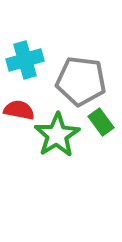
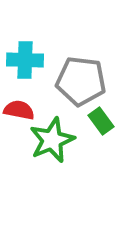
cyan cross: rotated 18 degrees clockwise
green rectangle: moved 1 px up
green star: moved 5 px left, 5 px down; rotated 9 degrees clockwise
